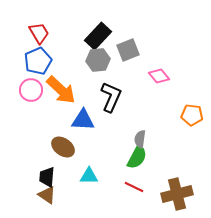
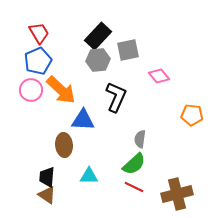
gray square: rotated 10 degrees clockwise
black L-shape: moved 5 px right
brown ellipse: moved 1 px right, 2 px up; rotated 50 degrees clockwise
green semicircle: moved 3 px left, 7 px down; rotated 20 degrees clockwise
